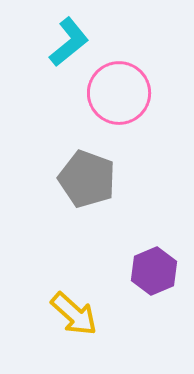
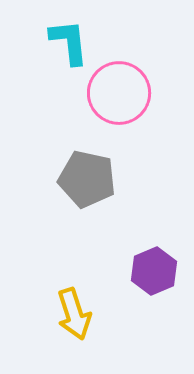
cyan L-shape: rotated 57 degrees counterclockwise
gray pentagon: rotated 8 degrees counterclockwise
yellow arrow: rotated 30 degrees clockwise
